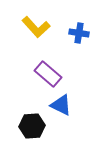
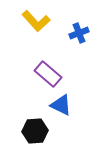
yellow L-shape: moved 6 px up
blue cross: rotated 30 degrees counterclockwise
black hexagon: moved 3 px right, 5 px down
